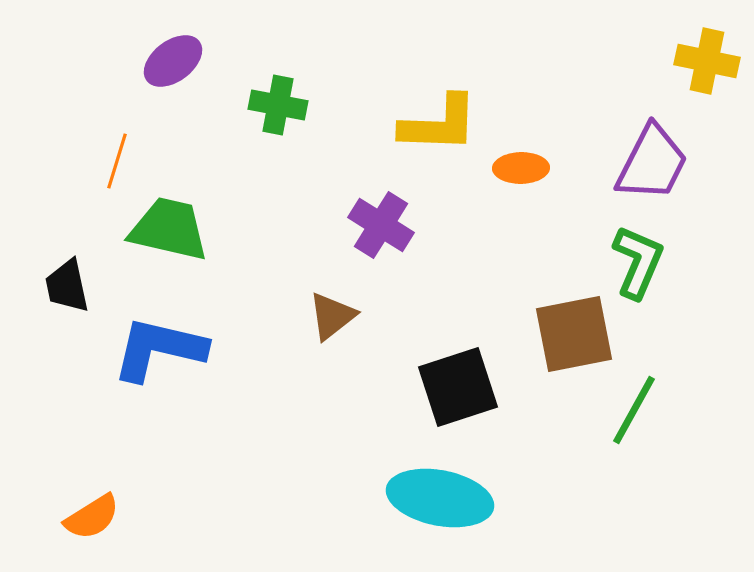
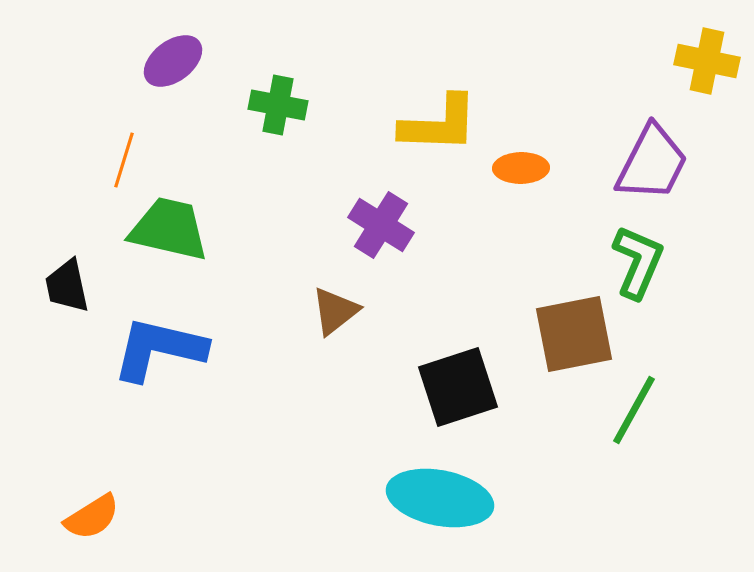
orange line: moved 7 px right, 1 px up
brown triangle: moved 3 px right, 5 px up
